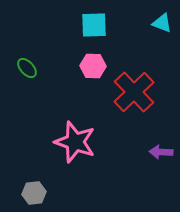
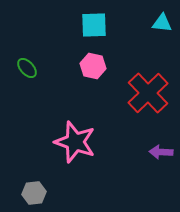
cyan triangle: rotated 15 degrees counterclockwise
pink hexagon: rotated 10 degrees clockwise
red cross: moved 14 px right, 1 px down
